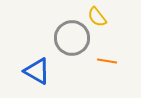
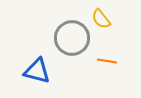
yellow semicircle: moved 4 px right, 2 px down
blue triangle: rotated 16 degrees counterclockwise
